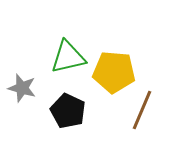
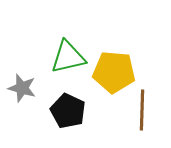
brown line: rotated 21 degrees counterclockwise
